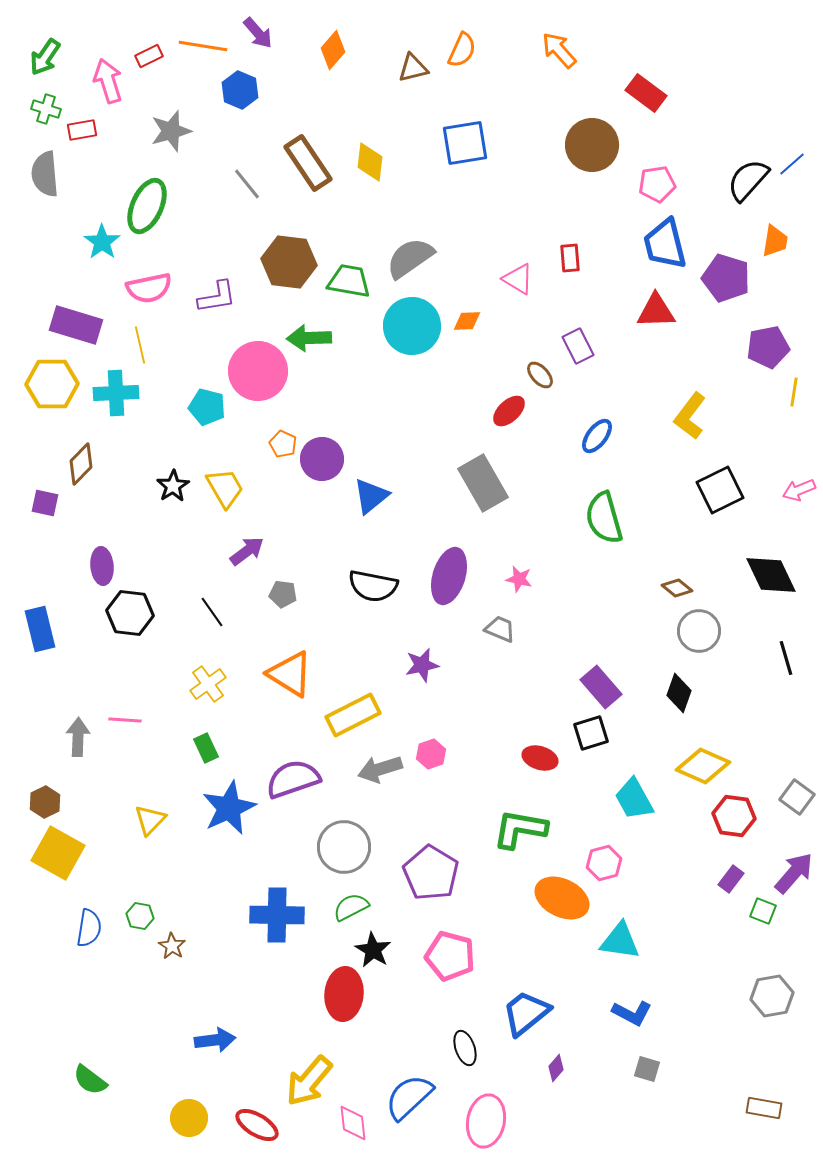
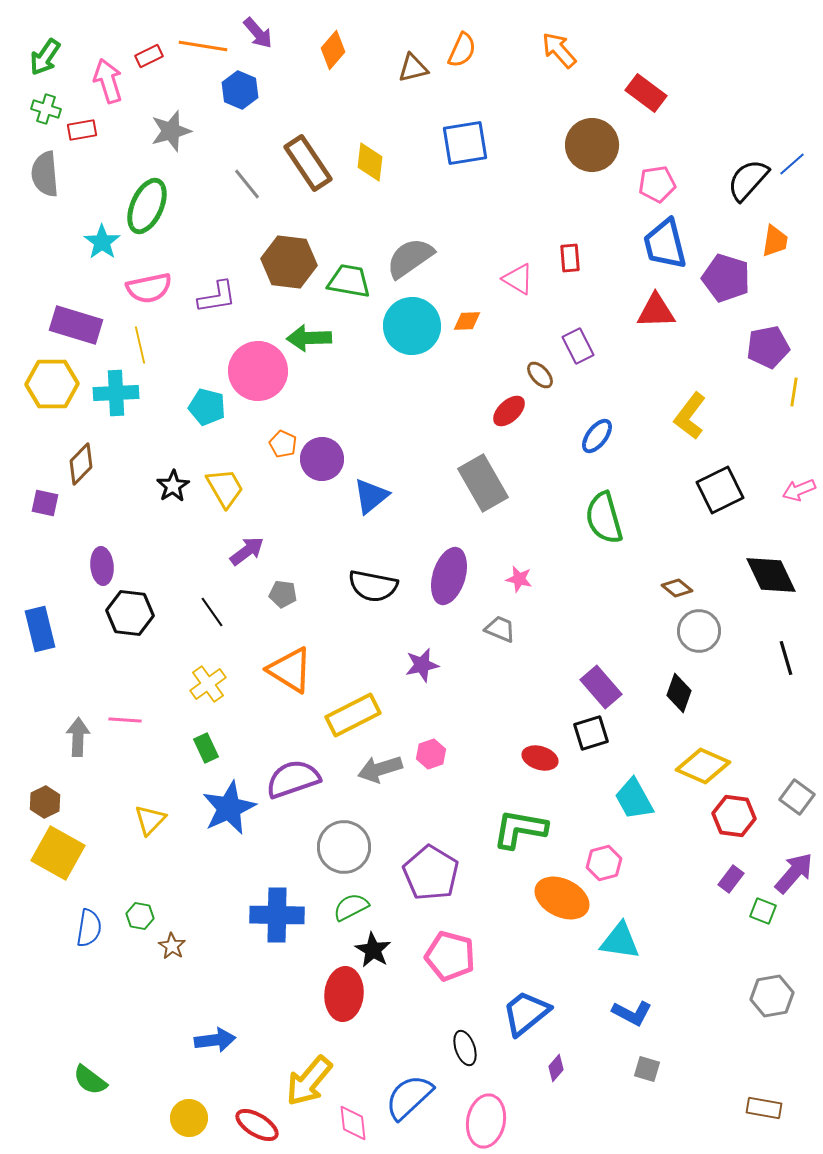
orange triangle at (290, 674): moved 4 px up
